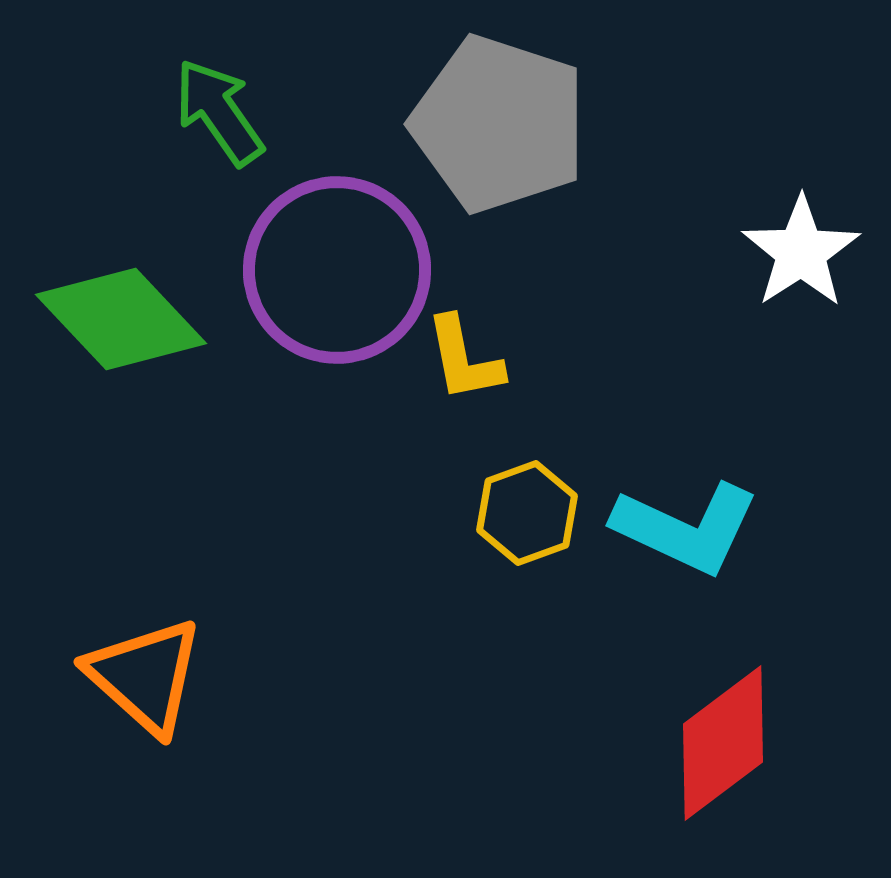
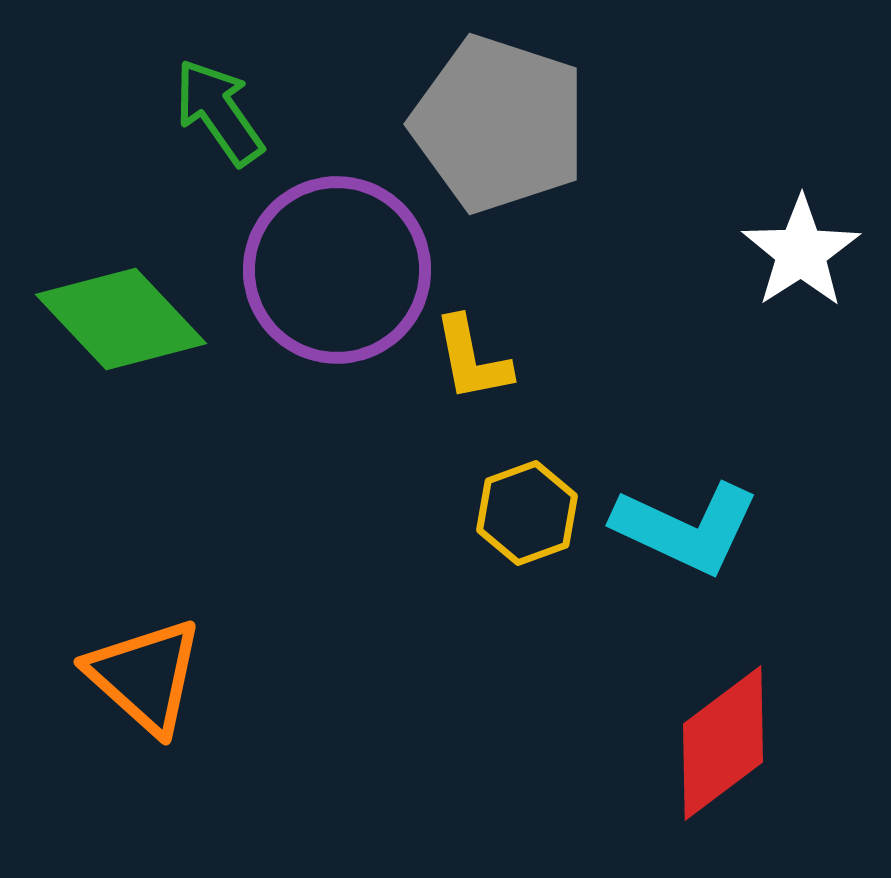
yellow L-shape: moved 8 px right
